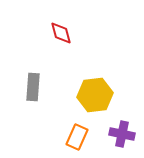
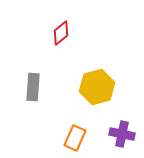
red diamond: rotated 65 degrees clockwise
yellow hexagon: moved 2 px right, 8 px up; rotated 8 degrees counterclockwise
orange rectangle: moved 2 px left, 1 px down
